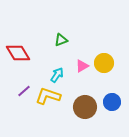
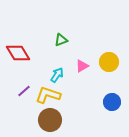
yellow circle: moved 5 px right, 1 px up
yellow L-shape: moved 1 px up
brown circle: moved 35 px left, 13 px down
